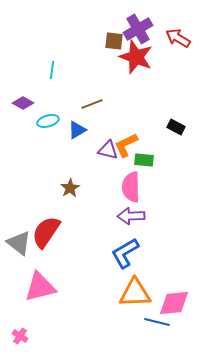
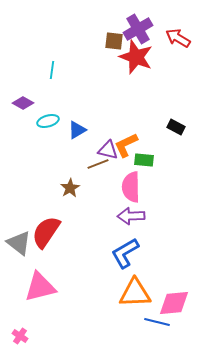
brown line: moved 6 px right, 60 px down
